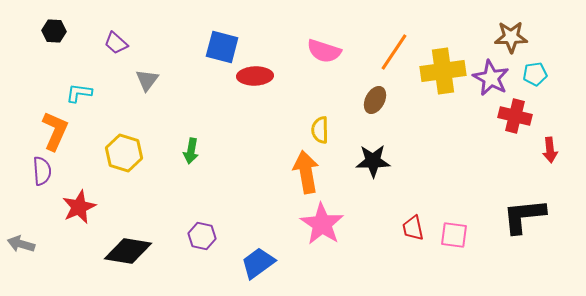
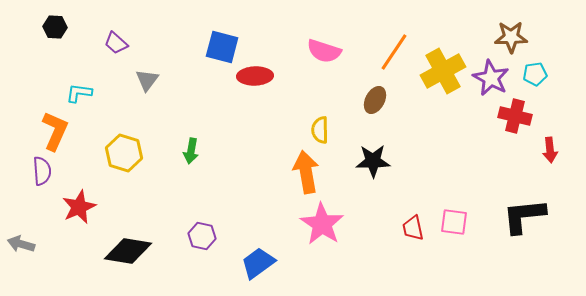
black hexagon: moved 1 px right, 4 px up
yellow cross: rotated 21 degrees counterclockwise
pink square: moved 13 px up
